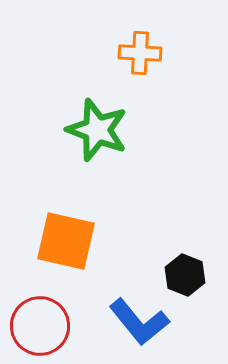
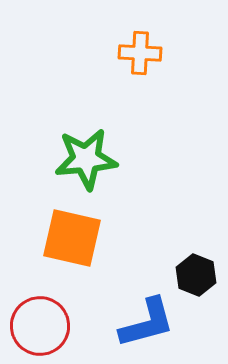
green star: moved 11 px left, 29 px down; rotated 26 degrees counterclockwise
orange square: moved 6 px right, 3 px up
black hexagon: moved 11 px right
blue L-shape: moved 8 px right, 1 px down; rotated 66 degrees counterclockwise
